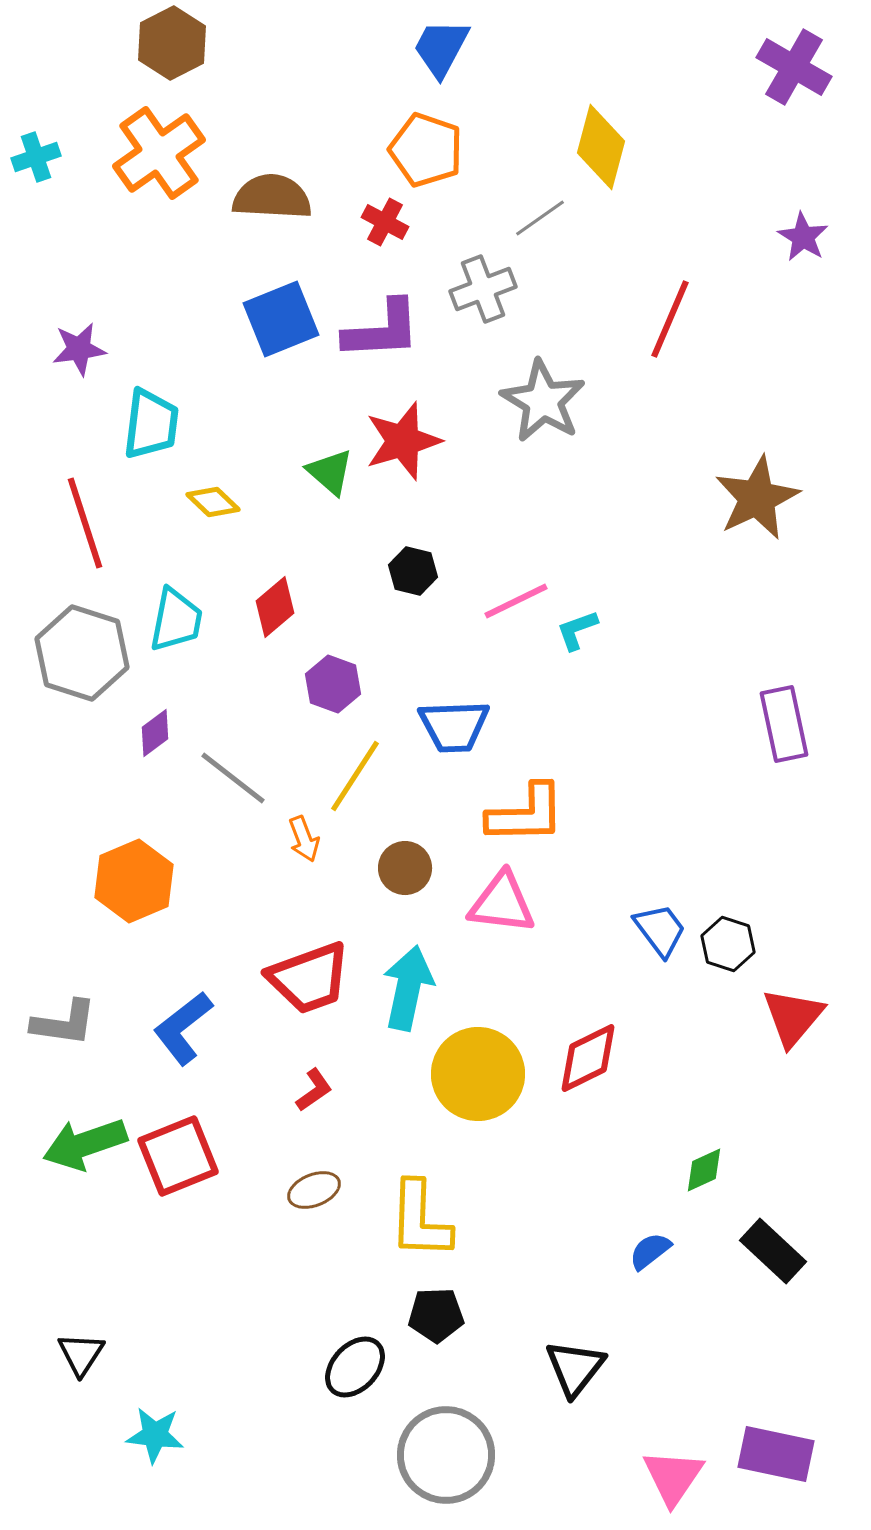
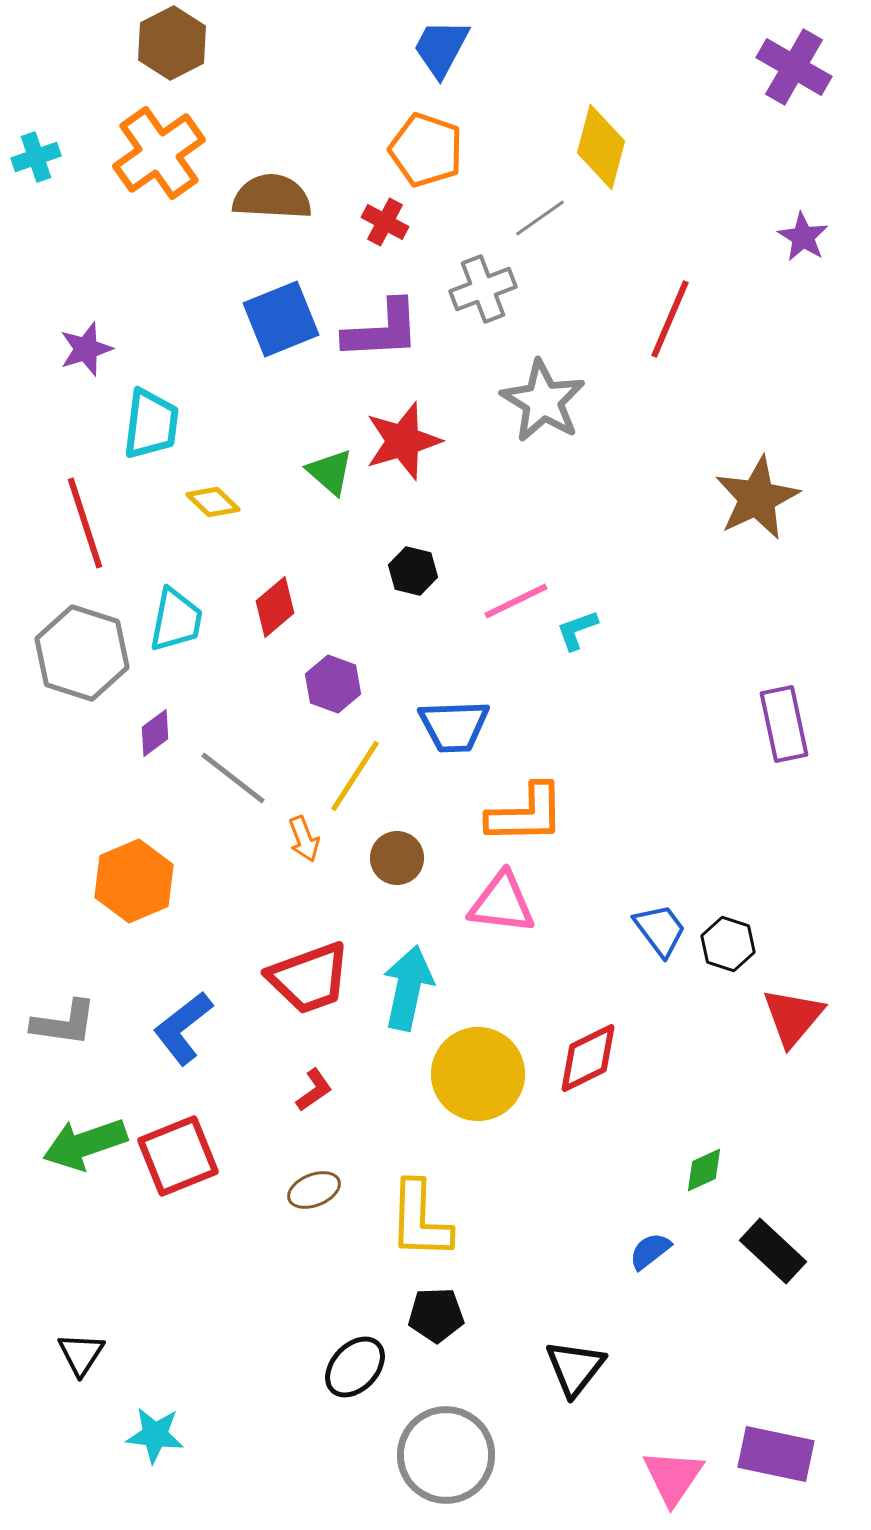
purple star at (79, 349): moved 7 px right; rotated 10 degrees counterclockwise
brown circle at (405, 868): moved 8 px left, 10 px up
